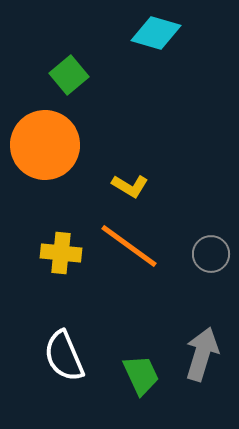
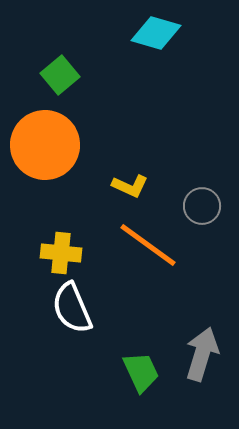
green square: moved 9 px left
yellow L-shape: rotated 6 degrees counterclockwise
orange line: moved 19 px right, 1 px up
gray circle: moved 9 px left, 48 px up
white semicircle: moved 8 px right, 48 px up
green trapezoid: moved 3 px up
